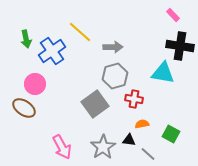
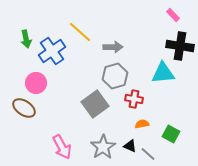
cyan triangle: rotated 15 degrees counterclockwise
pink circle: moved 1 px right, 1 px up
black triangle: moved 1 px right, 6 px down; rotated 16 degrees clockwise
